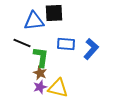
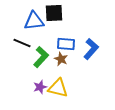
green L-shape: rotated 35 degrees clockwise
brown star: moved 21 px right, 14 px up
